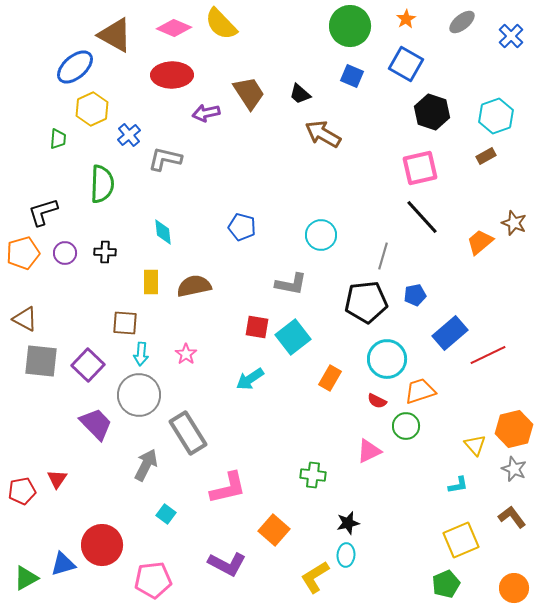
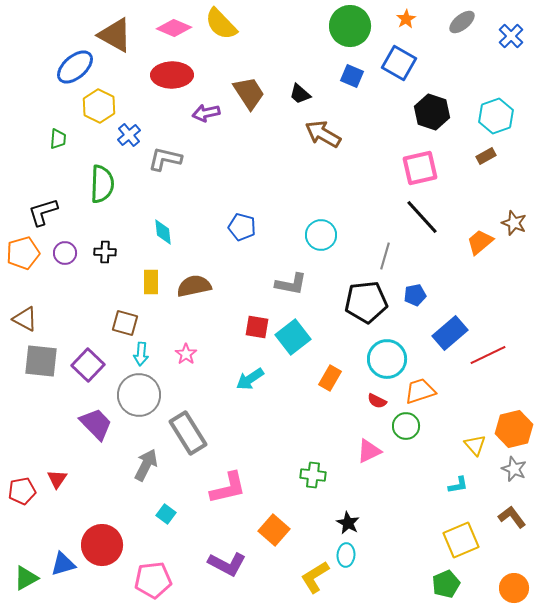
blue square at (406, 64): moved 7 px left, 1 px up
yellow hexagon at (92, 109): moved 7 px right, 3 px up; rotated 8 degrees counterclockwise
gray line at (383, 256): moved 2 px right
brown square at (125, 323): rotated 12 degrees clockwise
black star at (348, 523): rotated 30 degrees counterclockwise
